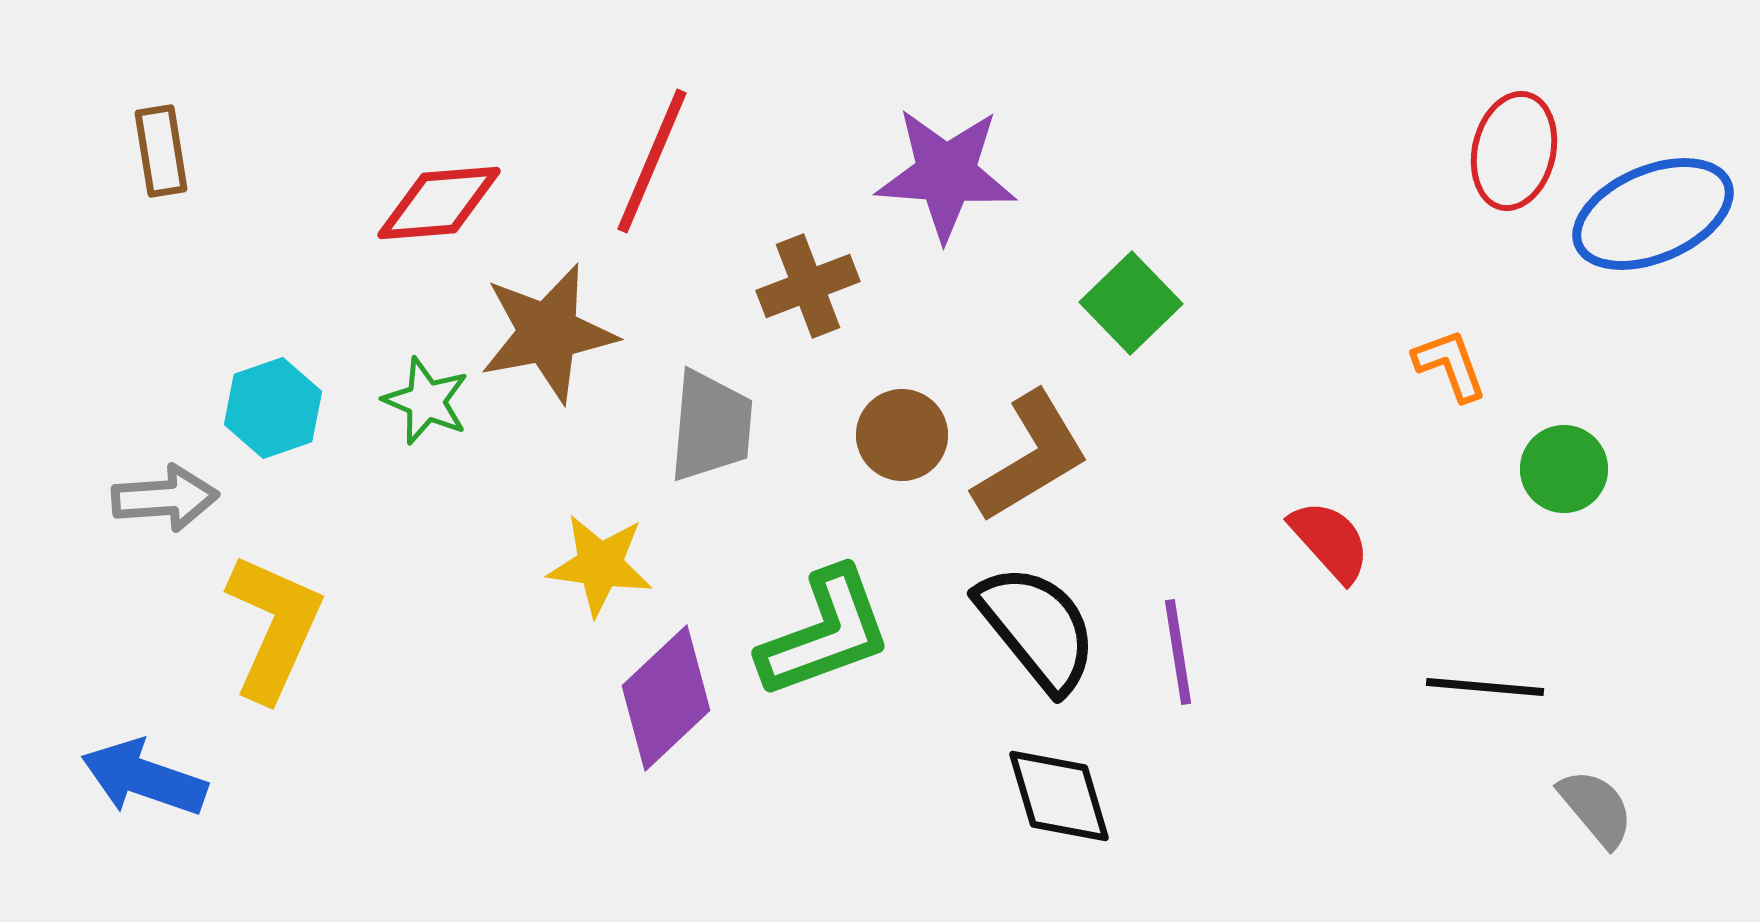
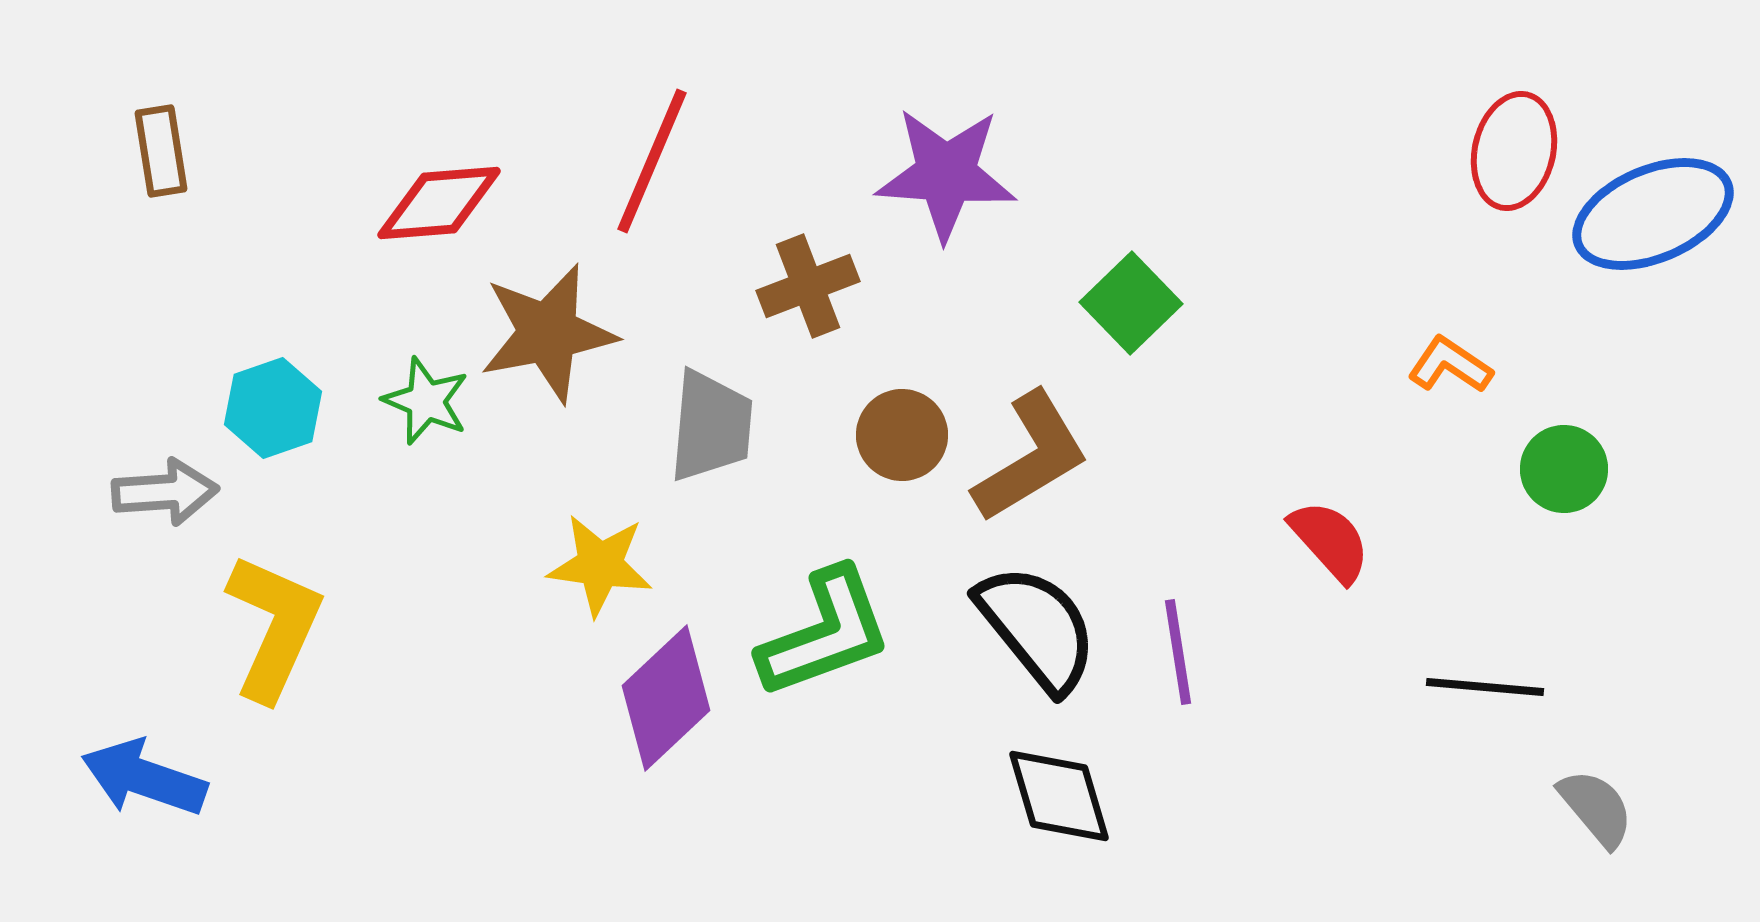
orange L-shape: rotated 36 degrees counterclockwise
gray arrow: moved 6 px up
